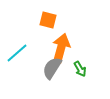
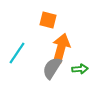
cyan line: rotated 15 degrees counterclockwise
green arrow: rotated 63 degrees counterclockwise
